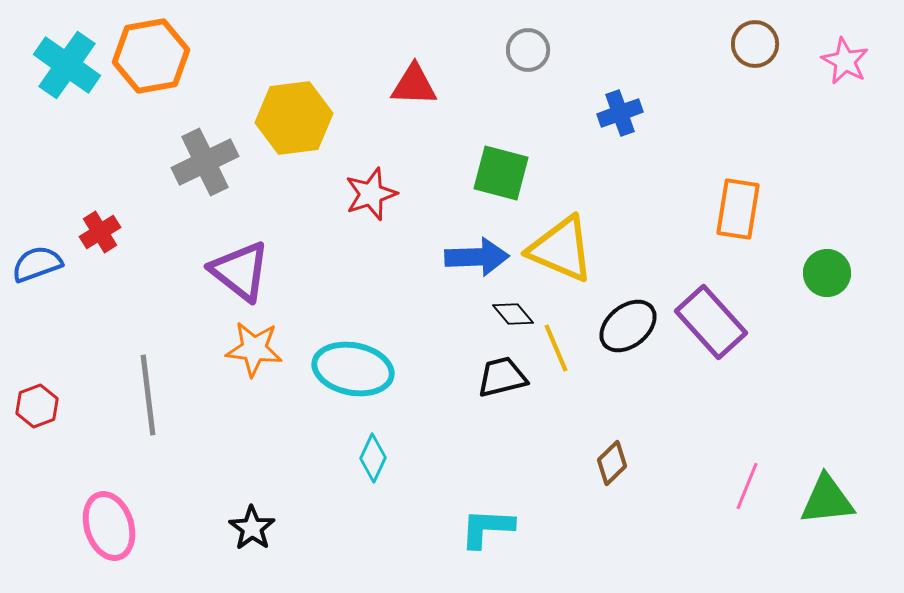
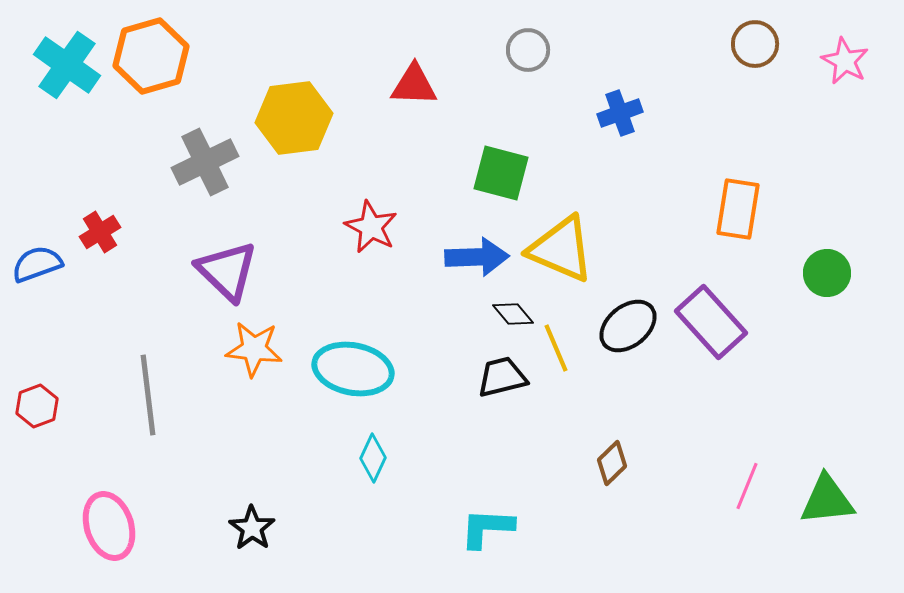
orange hexagon: rotated 6 degrees counterclockwise
red star: moved 33 px down; rotated 26 degrees counterclockwise
purple triangle: moved 13 px left; rotated 6 degrees clockwise
